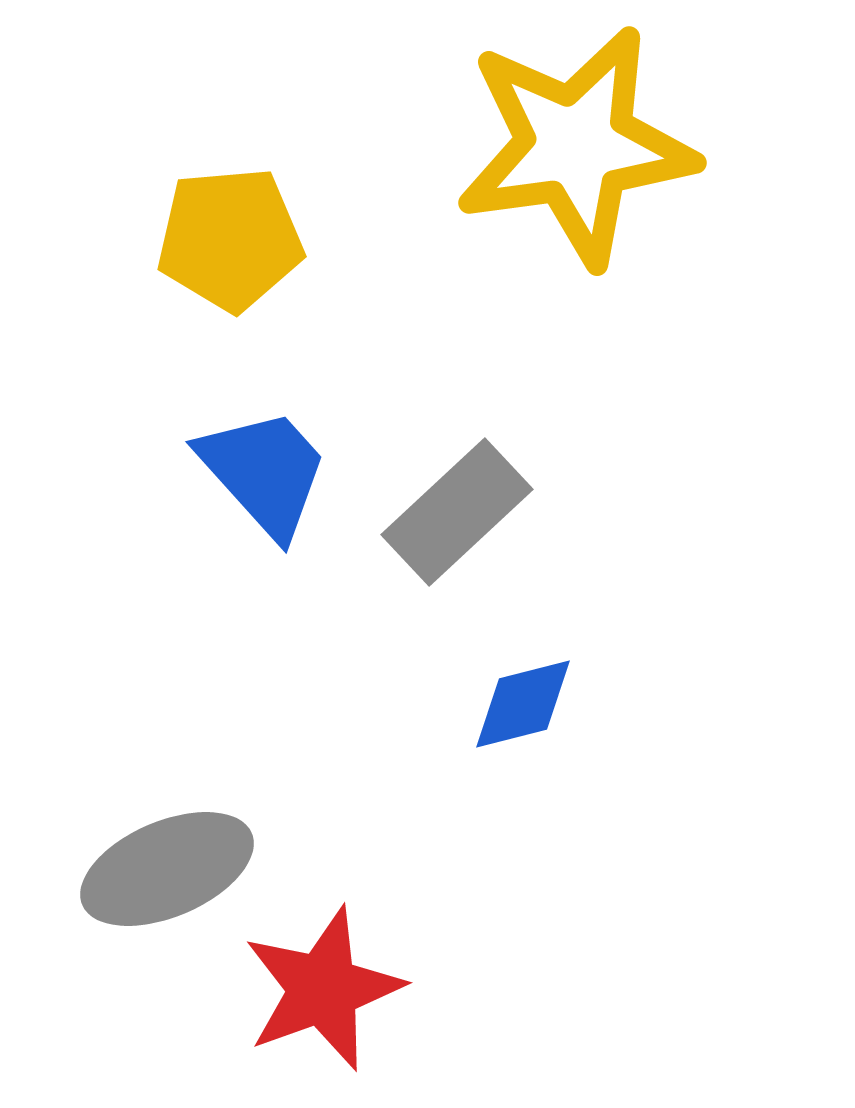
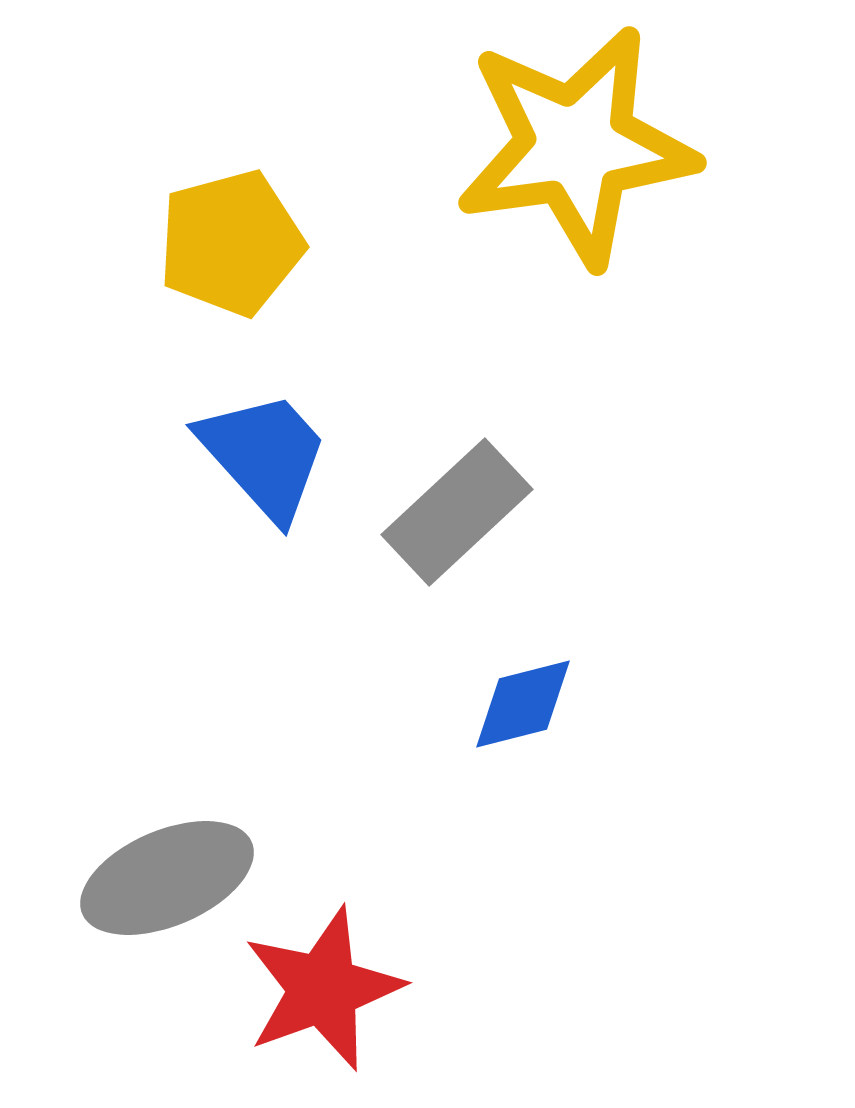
yellow pentagon: moved 1 px right, 4 px down; rotated 10 degrees counterclockwise
blue trapezoid: moved 17 px up
gray ellipse: moved 9 px down
